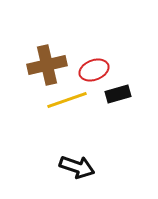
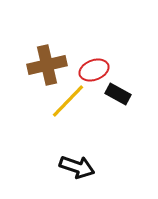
black rectangle: rotated 45 degrees clockwise
yellow line: moved 1 px right, 1 px down; rotated 27 degrees counterclockwise
